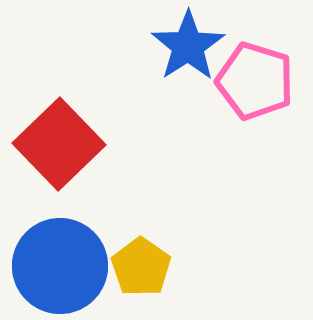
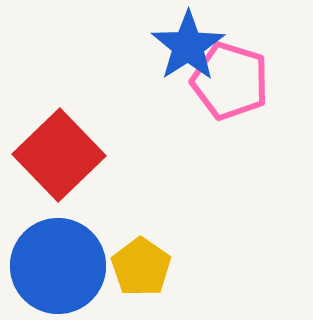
pink pentagon: moved 25 px left
red square: moved 11 px down
blue circle: moved 2 px left
